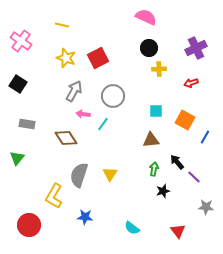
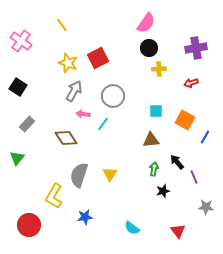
pink semicircle: moved 6 px down; rotated 100 degrees clockwise
yellow line: rotated 40 degrees clockwise
purple cross: rotated 15 degrees clockwise
yellow star: moved 2 px right, 5 px down
black square: moved 3 px down
gray rectangle: rotated 56 degrees counterclockwise
purple line: rotated 24 degrees clockwise
blue star: rotated 14 degrees counterclockwise
